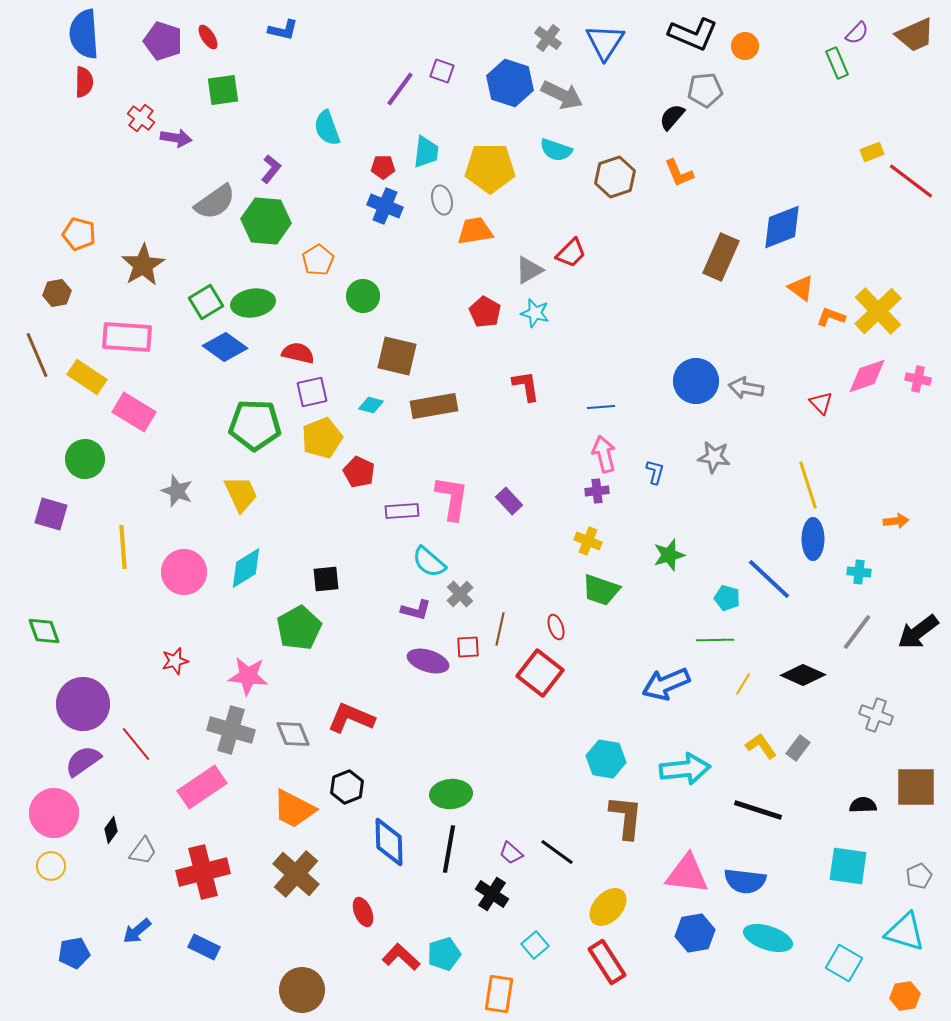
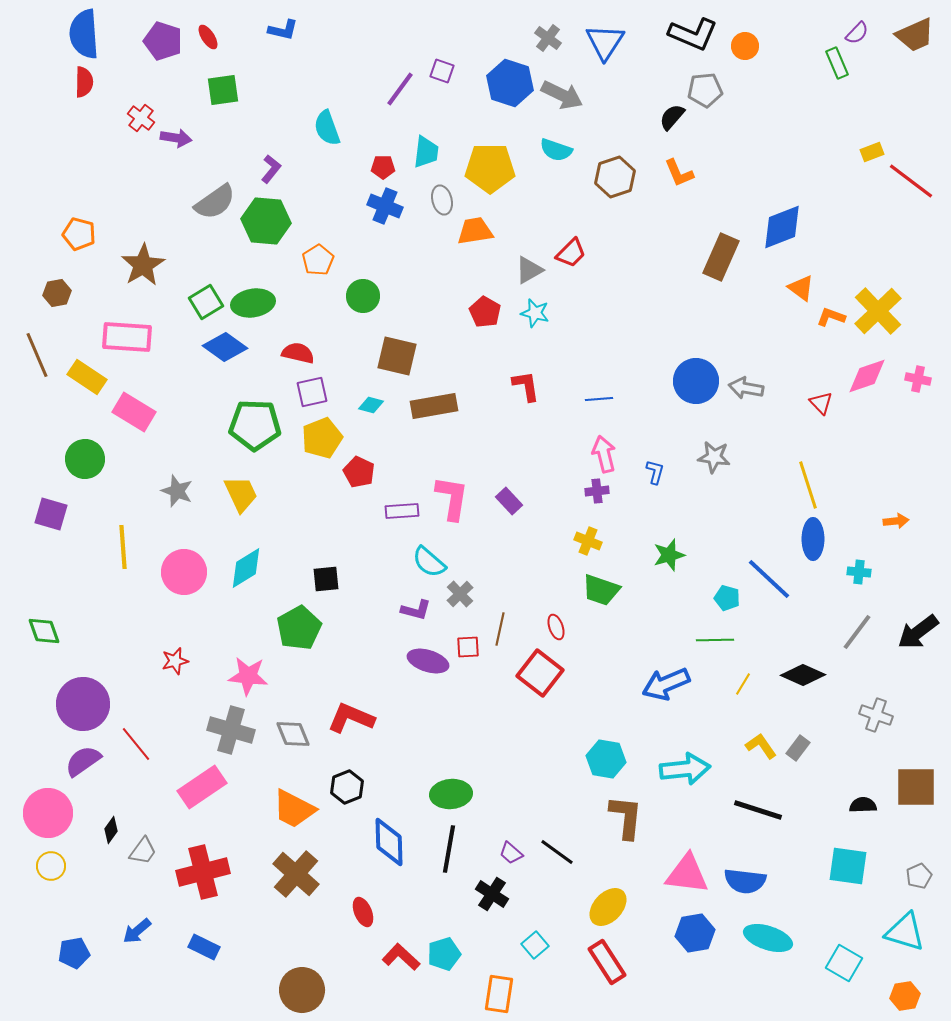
blue line at (601, 407): moved 2 px left, 8 px up
pink circle at (54, 813): moved 6 px left
